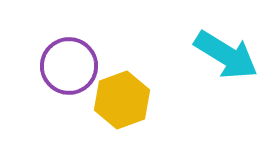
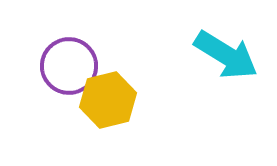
yellow hexagon: moved 14 px left; rotated 6 degrees clockwise
